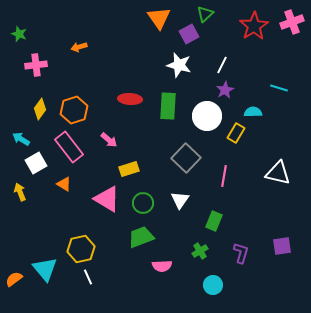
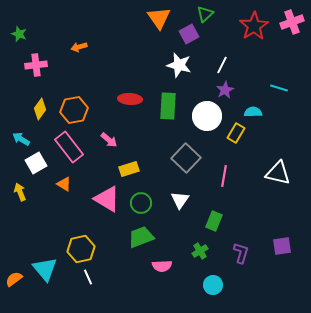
orange hexagon at (74, 110): rotated 8 degrees clockwise
green circle at (143, 203): moved 2 px left
